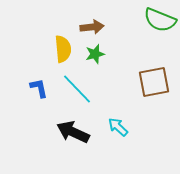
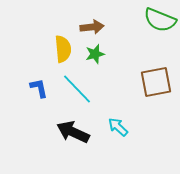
brown square: moved 2 px right
